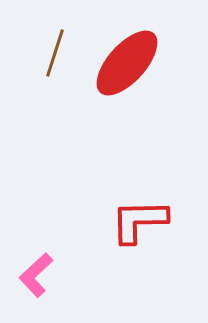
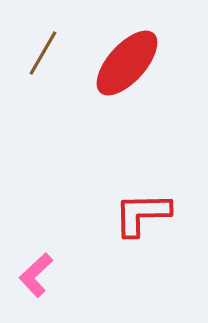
brown line: moved 12 px left; rotated 12 degrees clockwise
red L-shape: moved 3 px right, 7 px up
